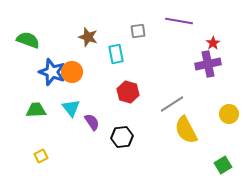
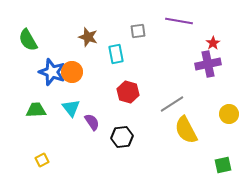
green semicircle: rotated 140 degrees counterclockwise
yellow square: moved 1 px right, 4 px down
green square: rotated 18 degrees clockwise
